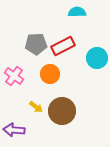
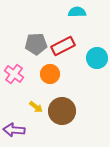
pink cross: moved 2 px up
